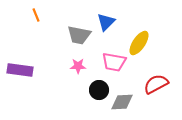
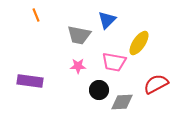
blue triangle: moved 1 px right, 2 px up
purple rectangle: moved 10 px right, 11 px down
